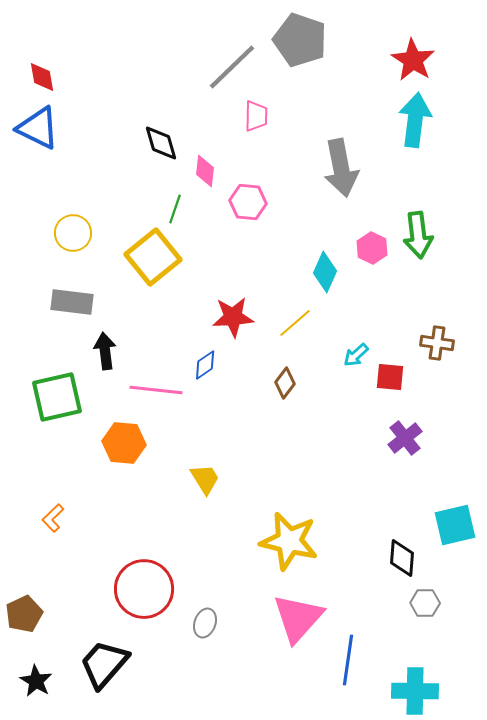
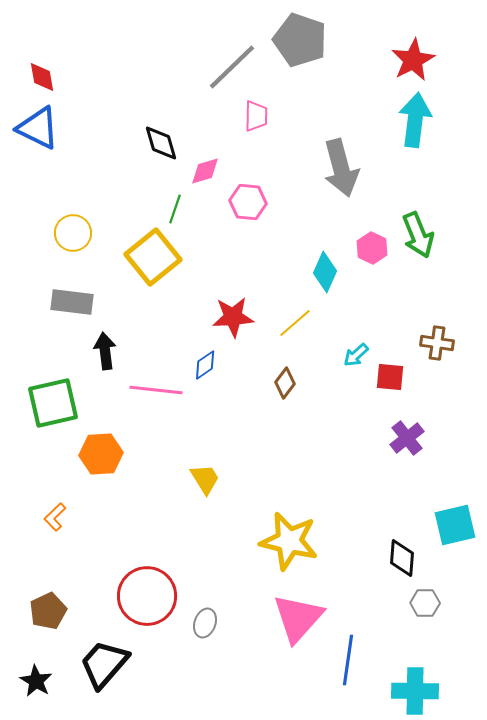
red star at (413, 60): rotated 12 degrees clockwise
gray arrow at (341, 168): rotated 4 degrees counterclockwise
pink diamond at (205, 171): rotated 68 degrees clockwise
green arrow at (418, 235): rotated 15 degrees counterclockwise
green square at (57, 397): moved 4 px left, 6 px down
purple cross at (405, 438): moved 2 px right
orange hexagon at (124, 443): moved 23 px left, 11 px down; rotated 9 degrees counterclockwise
orange L-shape at (53, 518): moved 2 px right, 1 px up
red circle at (144, 589): moved 3 px right, 7 px down
brown pentagon at (24, 614): moved 24 px right, 3 px up
